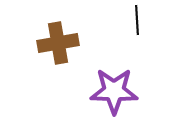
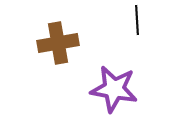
purple star: moved 2 px up; rotated 9 degrees clockwise
